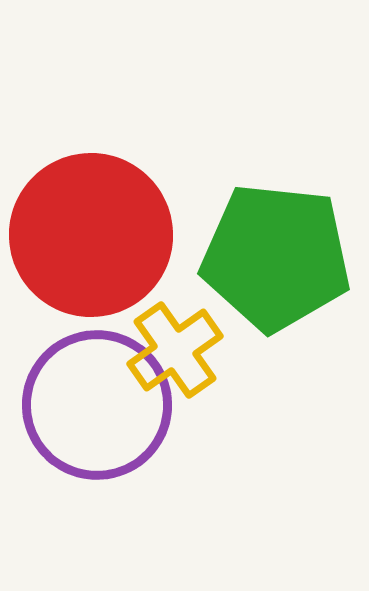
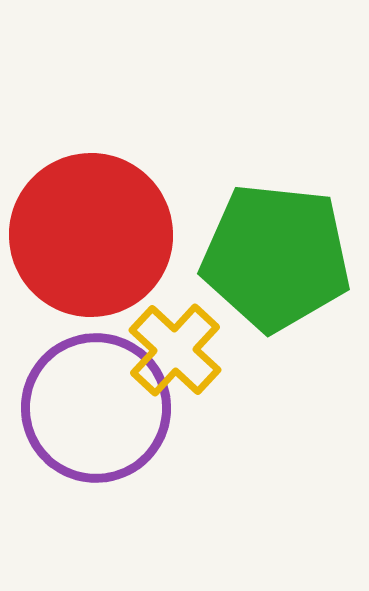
yellow cross: rotated 12 degrees counterclockwise
purple circle: moved 1 px left, 3 px down
